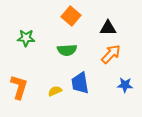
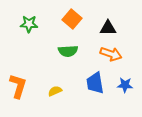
orange square: moved 1 px right, 3 px down
green star: moved 3 px right, 14 px up
green semicircle: moved 1 px right, 1 px down
orange arrow: rotated 65 degrees clockwise
blue trapezoid: moved 15 px right
orange L-shape: moved 1 px left, 1 px up
